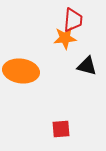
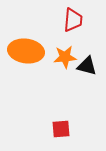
orange star: moved 19 px down
orange ellipse: moved 5 px right, 20 px up
